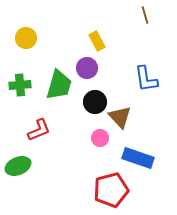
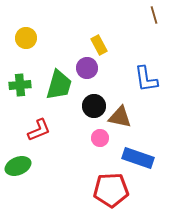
brown line: moved 9 px right
yellow rectangle: moved 2 px right, 4 px down
black circle: moved 1 px left, 4 px down
brown triangle: rotated 35 degrees counterclockwise
red pentagon: rotated 12 degrees clockwise
